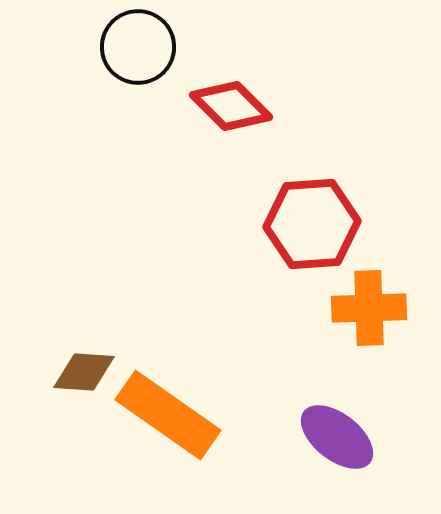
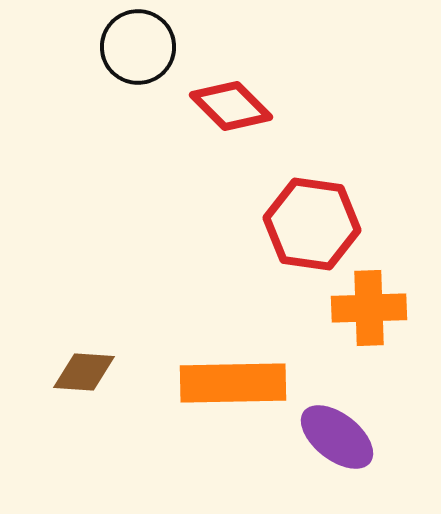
red hexagon: rotated 12 degrees clockwise
orange rectangle: moved 65 px right, 32 px up; rotated 36 degrees counterclockwise
